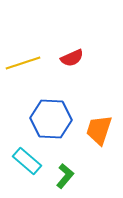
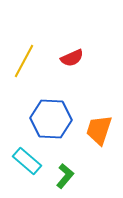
yellow line: moved 1 px right, 2 px up; rotated 44 degrees counterclockwise
